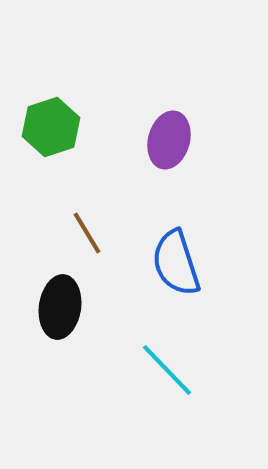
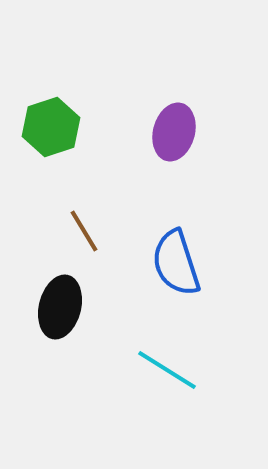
purple ellipse: moved 5 px right, 8 px up
brown line: moved 3 px left, 2 px up
black ellipse: rotated 6 degrees clockwise
cyan line: rotated 14 degrees counterclockwise
